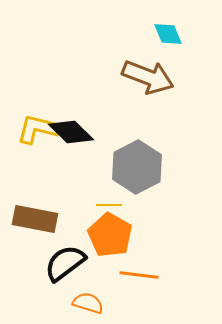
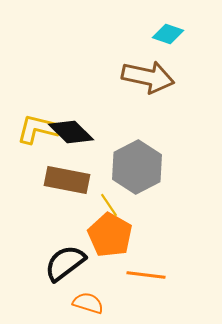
cyan diamond: rotated 48 degrees counterclockwise
brown arrow: rotated 9 degrees counterclockwise
yellow line: rotated 55 degrees clockwise
brown rectangle: moved 32 px right, 39 px up
orange line: moved 7 px right
